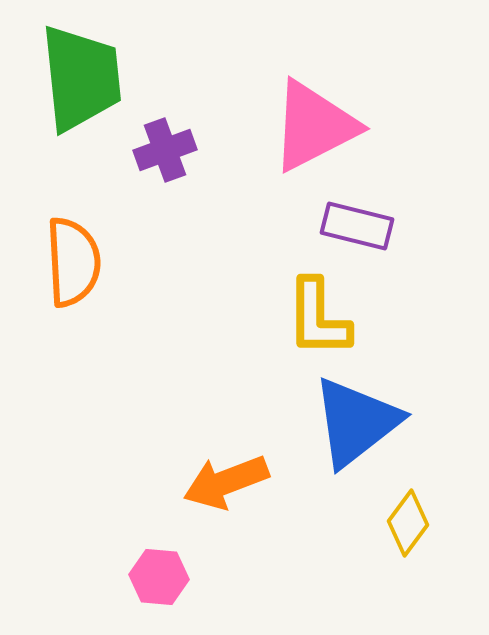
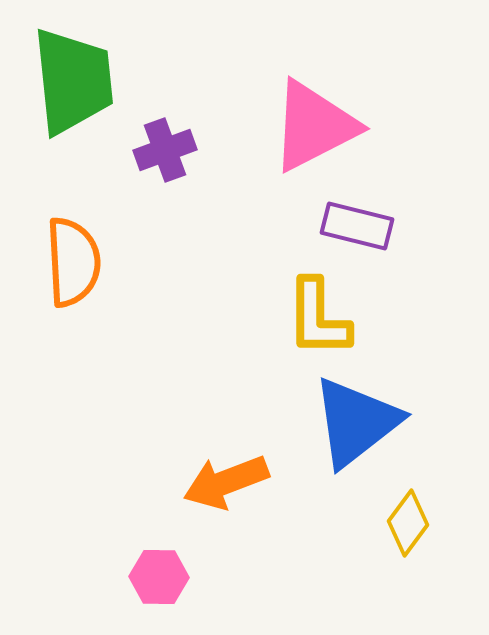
green trapezoid: moved 8 px left, 3 px down
pink hexagon: rotated 4 degrees counterclockwise
